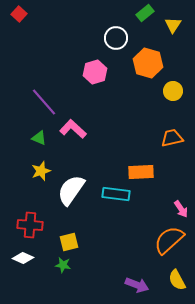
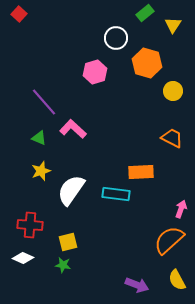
orange hexagon: moved 1 px left
orange trapezoid: rotated 40 degrees clockwise
pink arrow: rotated 126 degrees counterclockwise
yellow square: moved 1 px left
